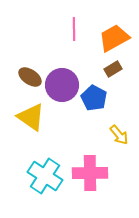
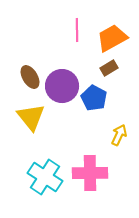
pink line: moved 3 px right, 1 px down
orange trapezoid: moved 2 px left
brown rectangle: moved 4 px left, 1 px up
brown ellipse: rotated 25 degrees clockwise
purple circle: moved 1 px down
yellow triangle: rotated 16 degrees clockwise
yellow arrow: rotated 115 degrees counterclockwise
cyan cross: moved 1 px down
